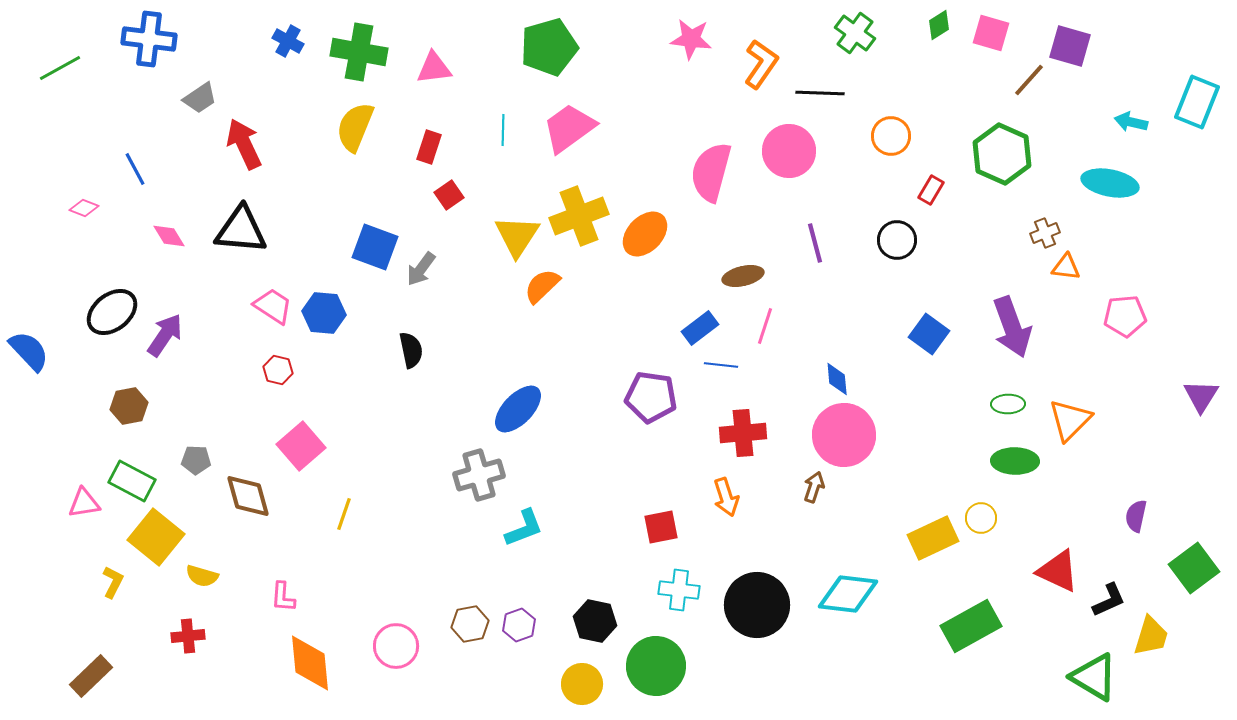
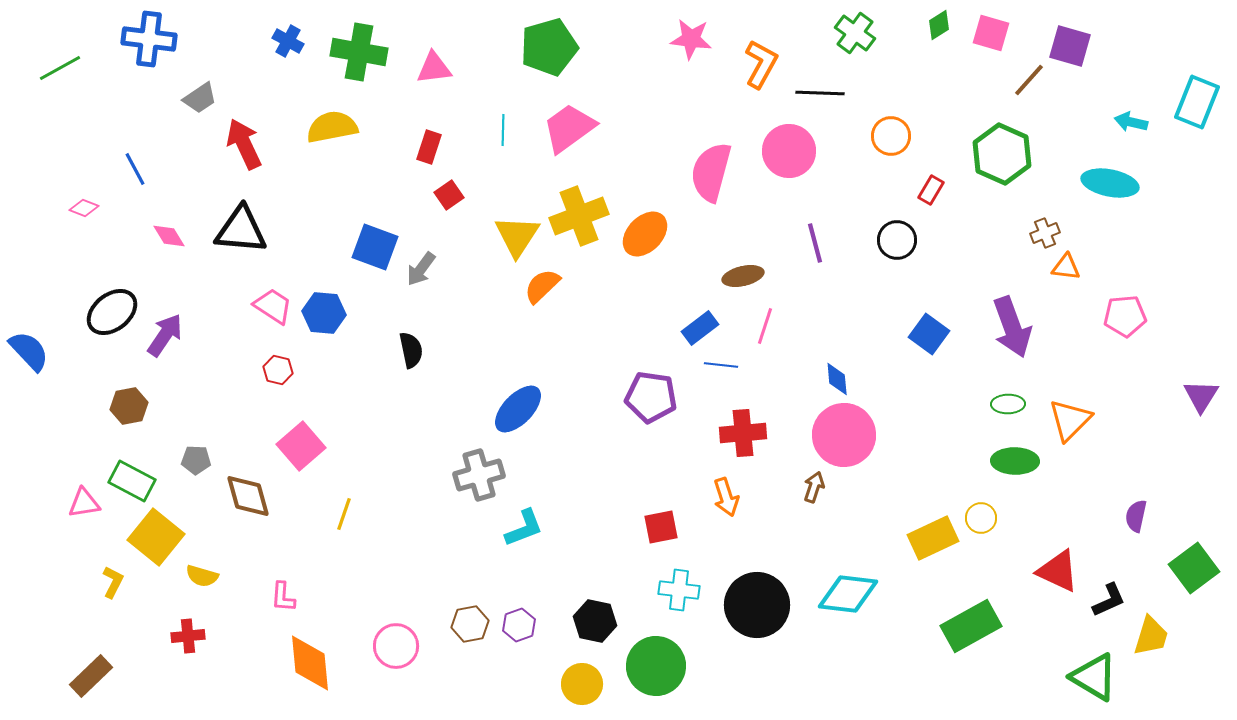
orange L-shape at (761, 64): rotated 6 degrees counterclockwise
yellow semicircle at (355, 127): moved 23 px left; rotated 57 degrees clockwise
